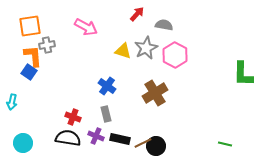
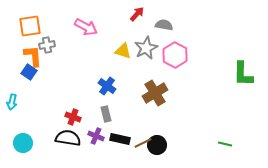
black circle: moved 1 px right, 1 px up
